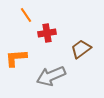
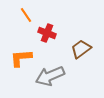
red cross: rotated 30 degrees clockwise
orange L-shape: moved 5 px right
gray arrow: moved 1 px left
